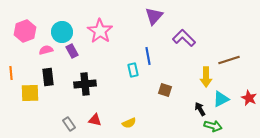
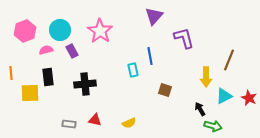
cyan circle: moved 2 px left, 2 px up
purple L-shape: rotated 30 degrees clockwise
blue line: moved 2 px right
brown line: rotated 50 degrees counterclockwise
cyan triangle: moved 3 px right, 3 px up
gray rectangle: rotated 48 degrees counterclockwise
